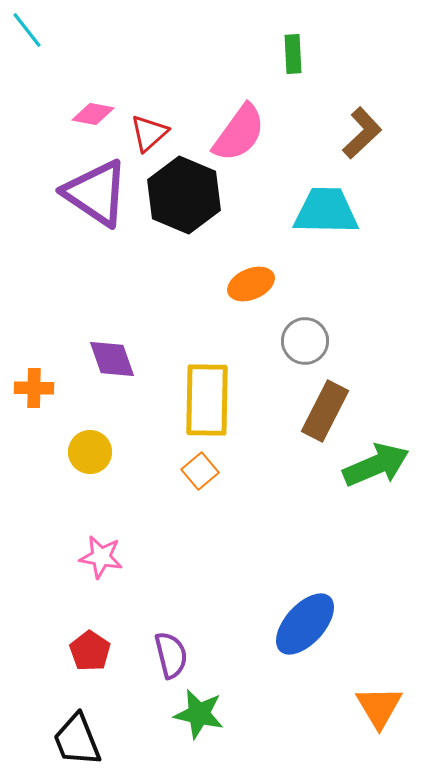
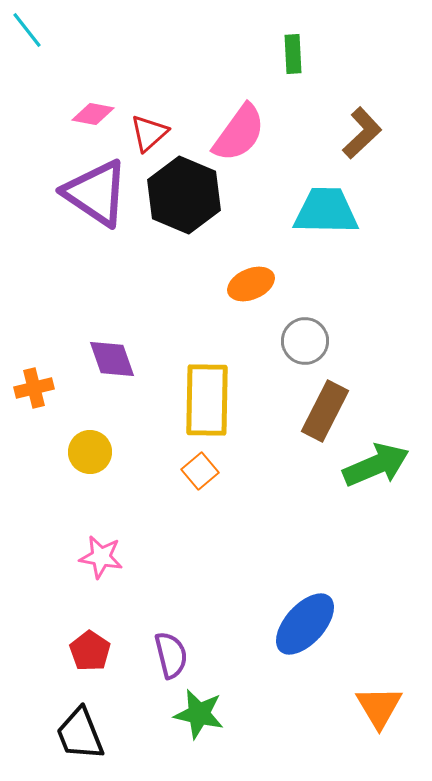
orange cross: rotated 15 degrees counterclockwise
black trapezoid: moved 3 px right, 6 px up
